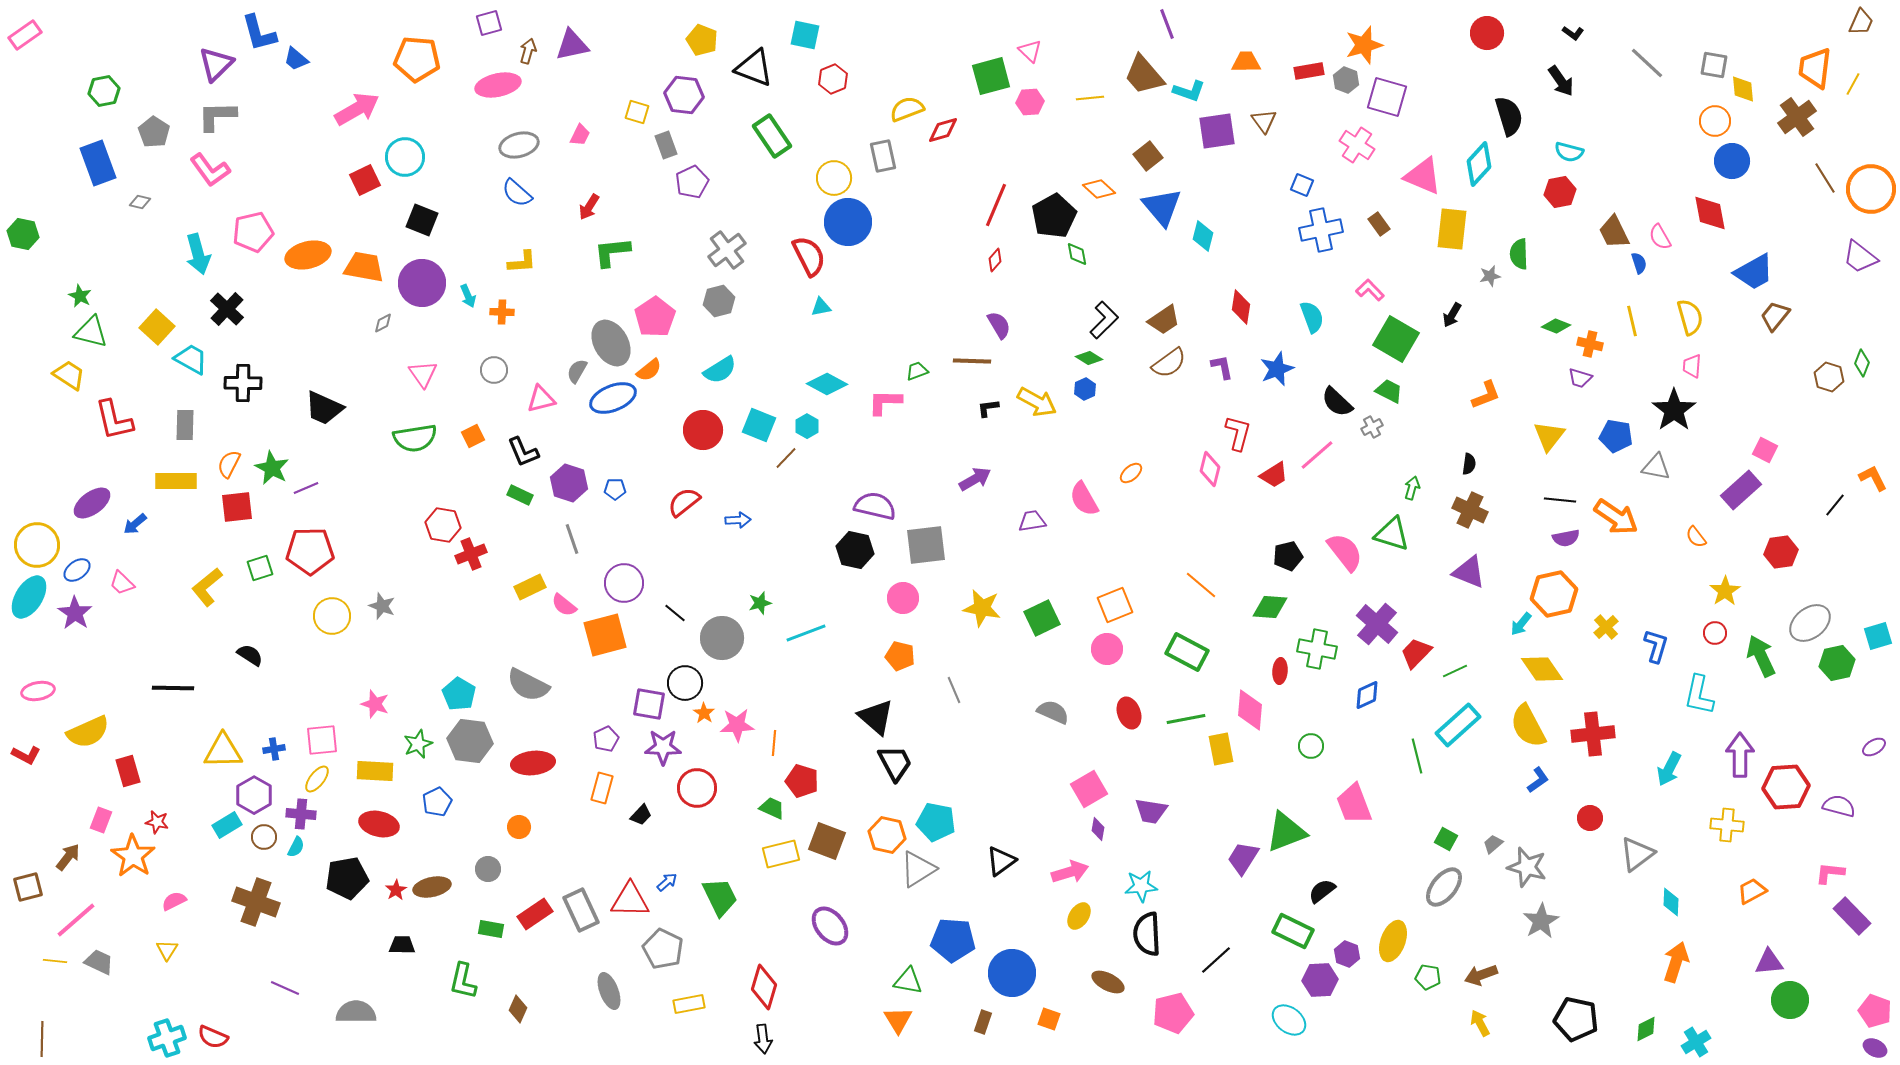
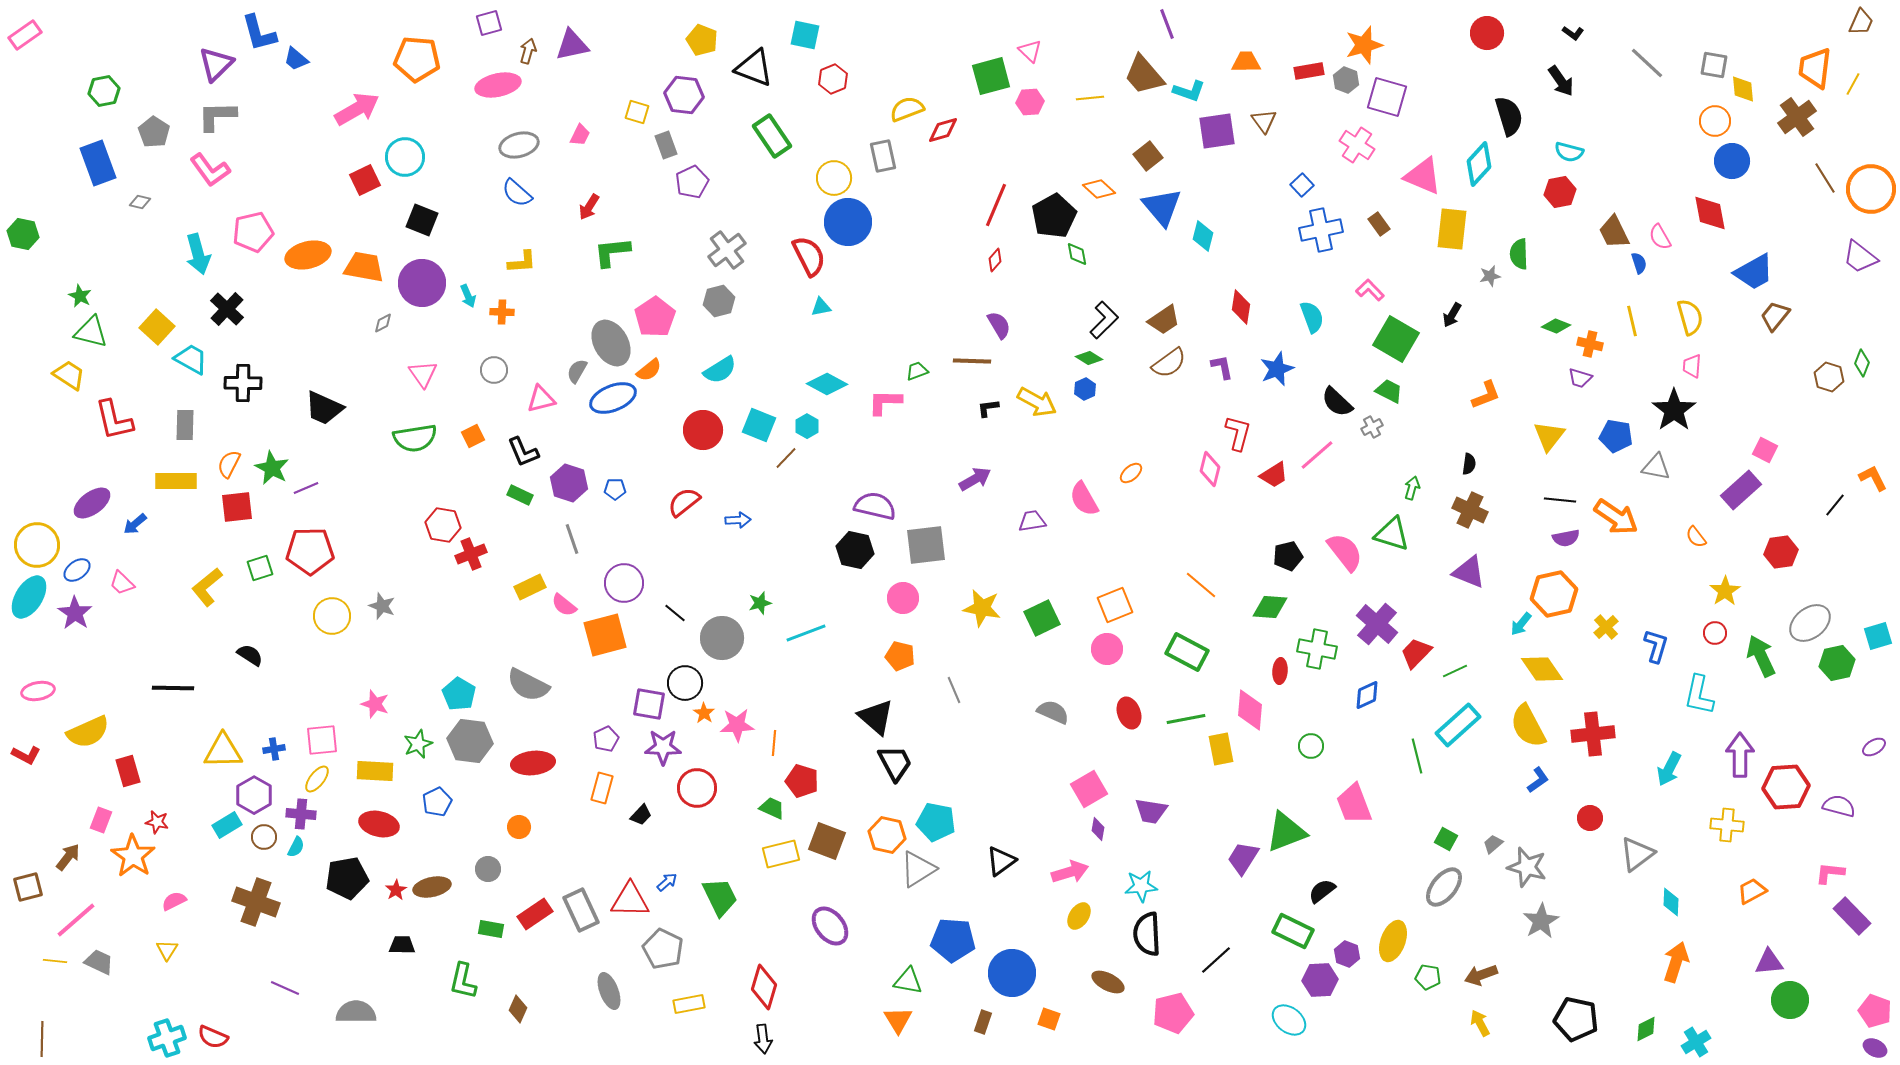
blue square at (1302, 185): rotated 25 degrees clockwise
